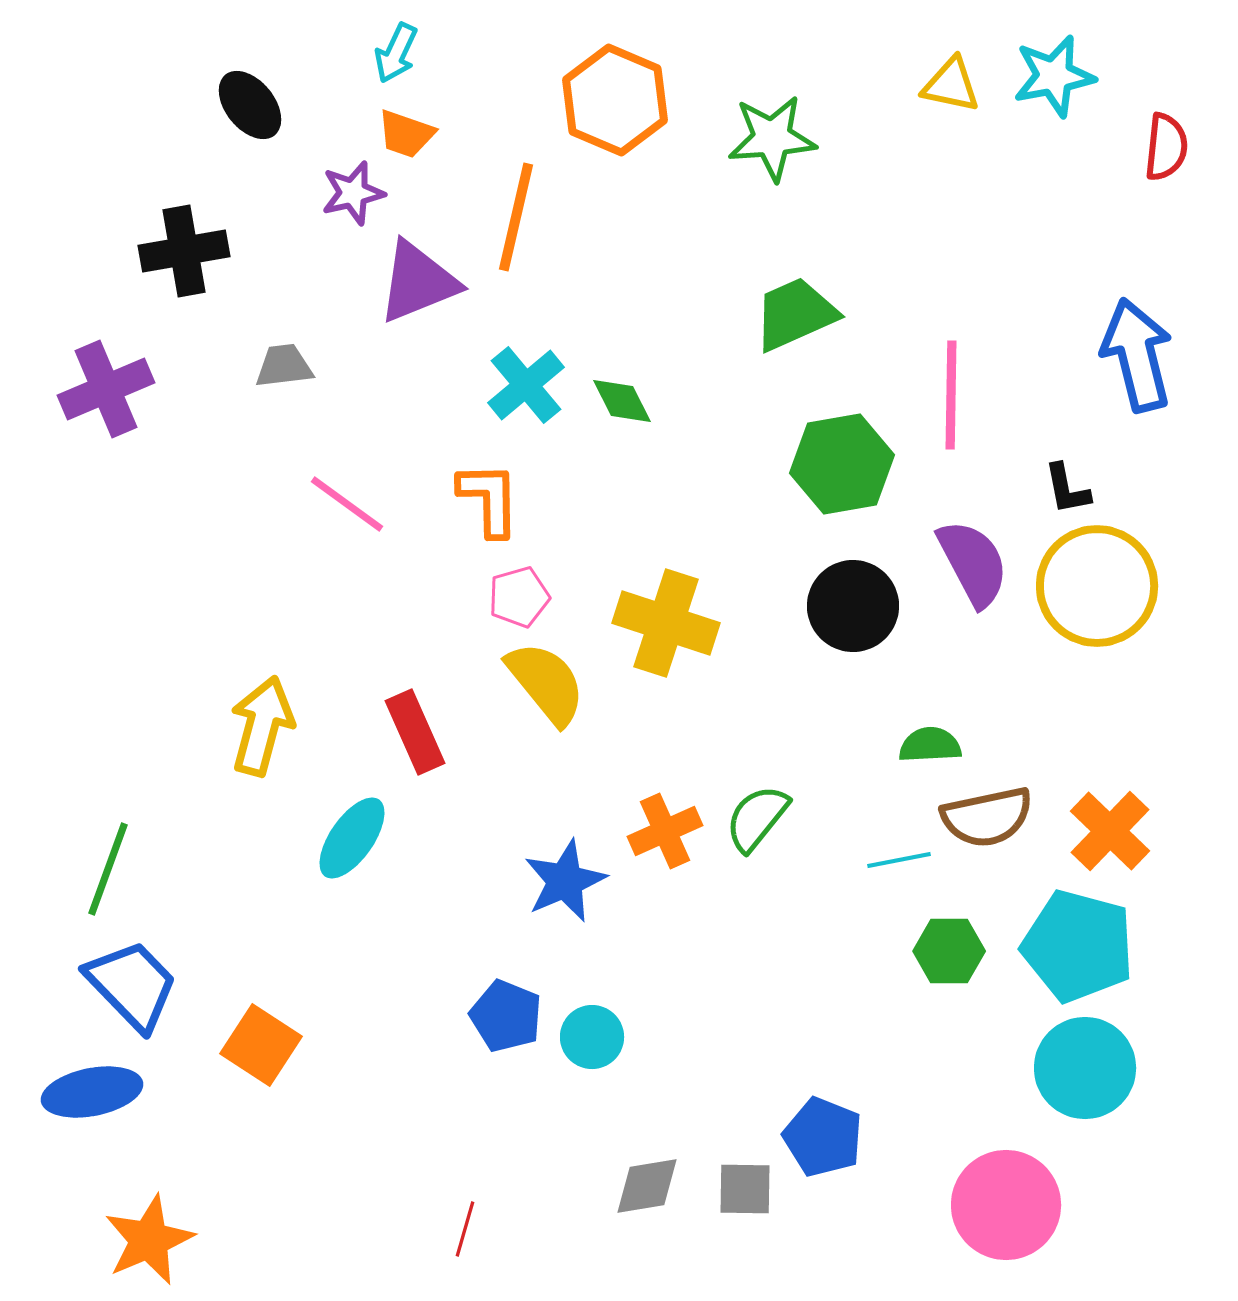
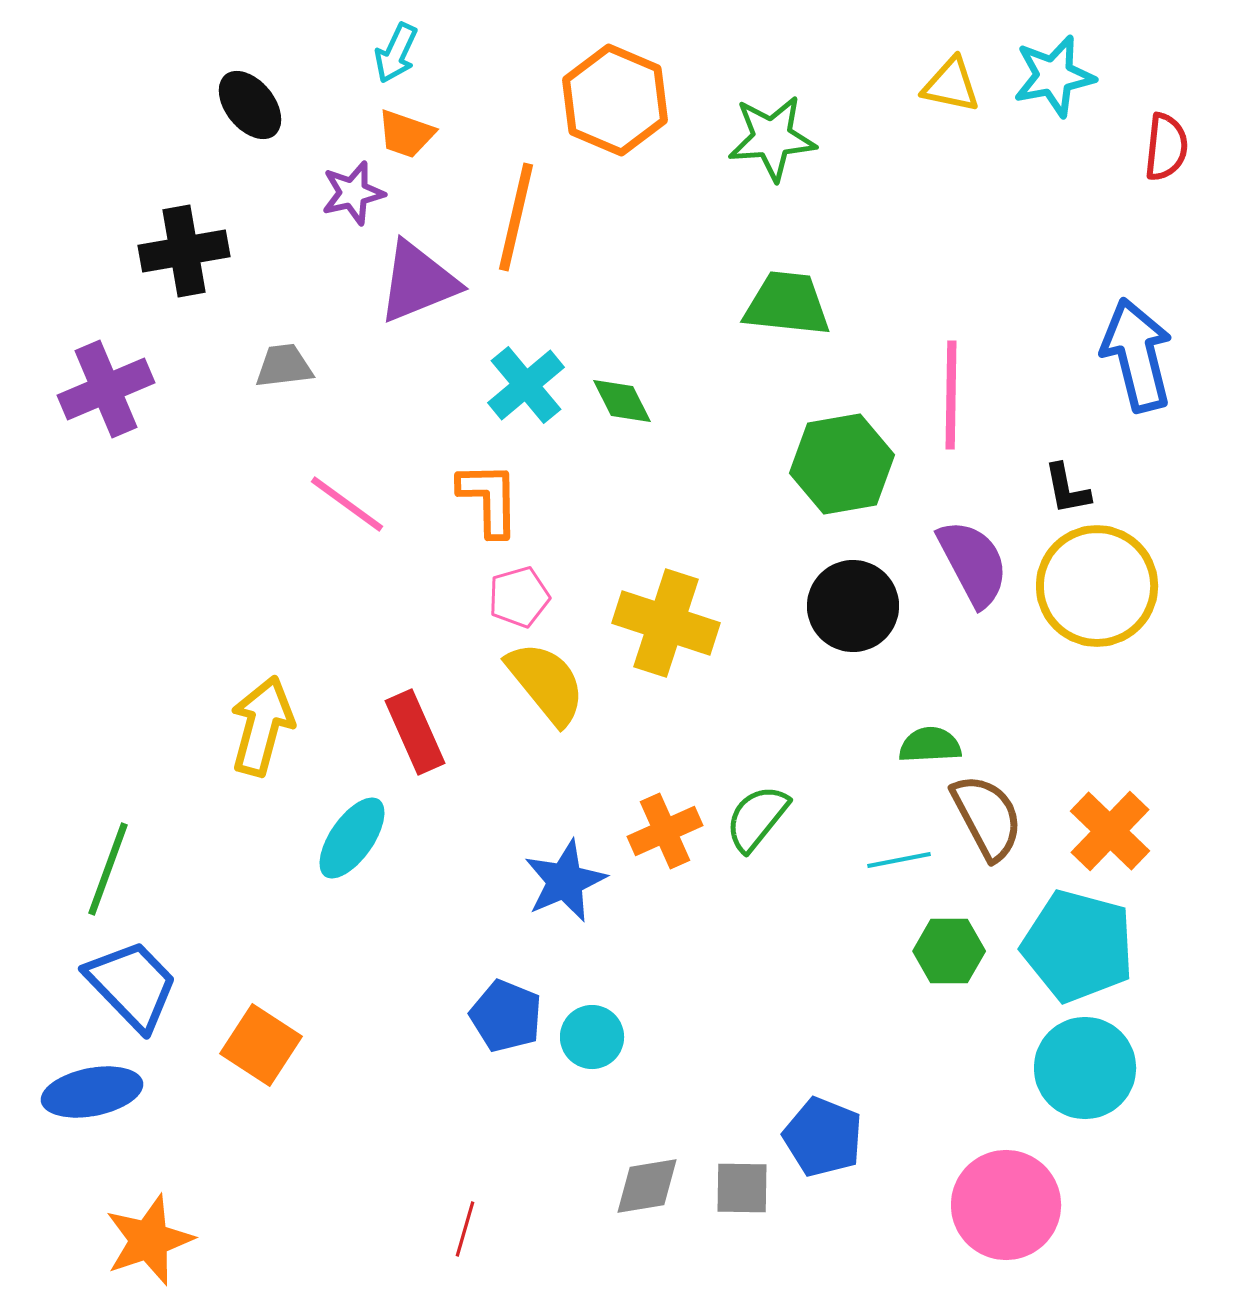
green trapezoid at (795, 314): moved 8 px left, 10 px up; rotated 30 degrees clockwise
brown semicircle at (987, 817): rotated 106 degrees counterclockwise
gray square at (745, 1189): moved 3 px left, 1 px up
orange star at (149, 1240): rotated 4 degrees clockwise
